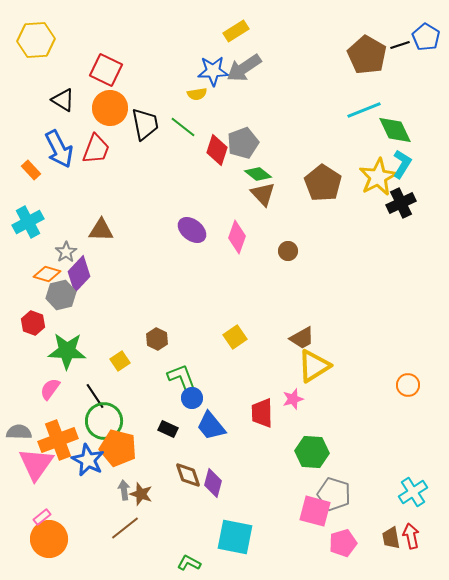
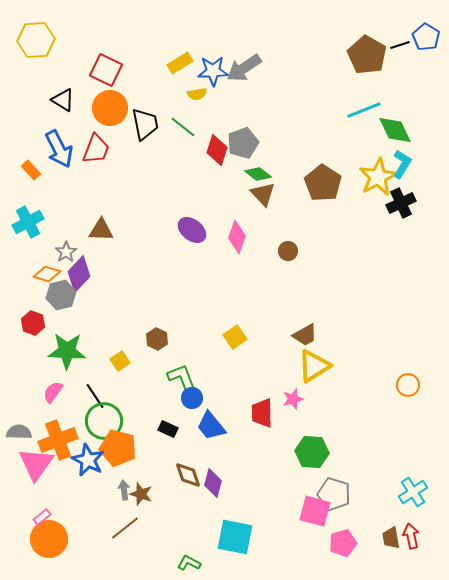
yellow rectangle at (236, 31): moved 56 px left, 32 px down
brown trapezoid at (302, 338): moved 3 px right, 3 px up
pink semicircle at (50, 389): moved 3 px right, 3 px down
